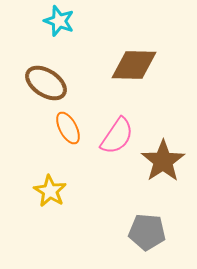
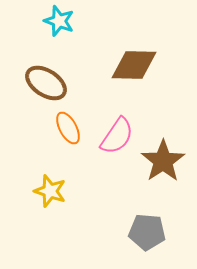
yellow star: rotated 12 degrees counterclockwise
